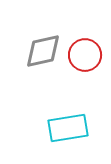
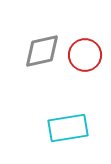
gray diamond: moved 1 px left
